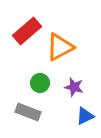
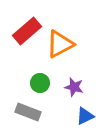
orange triangle: moved 3 px up
